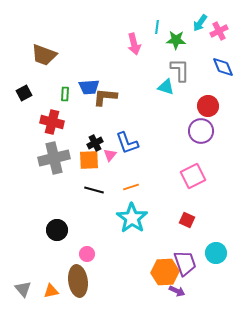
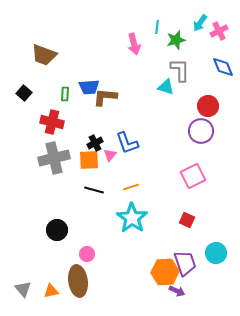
green star: rotated 18 degrees counterclockwise
black square: rotated 21 degrees counterclockwise
